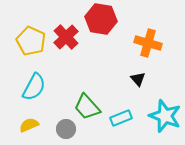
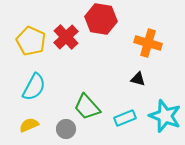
black triangle: rotated 35 degrees counterclockwise
cyan rectangle: moved 4 px right
